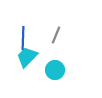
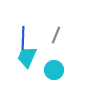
cyan trapezoid: rotated 20 degrees counterclockwise
cyan circle: moved 1 px left
